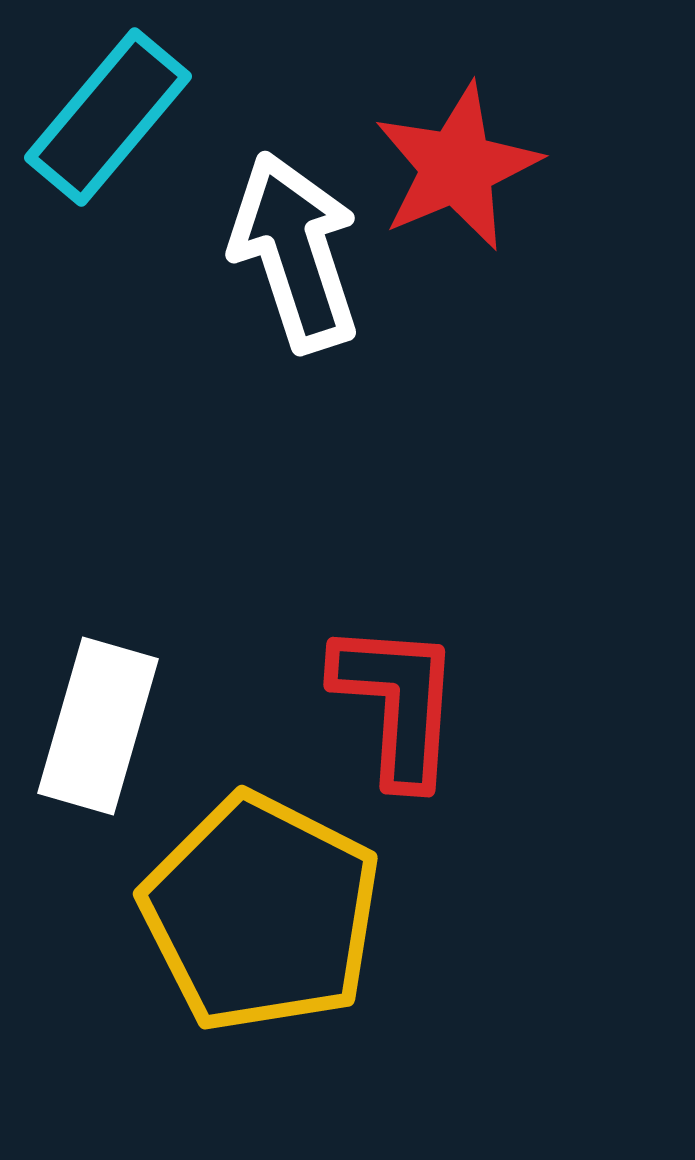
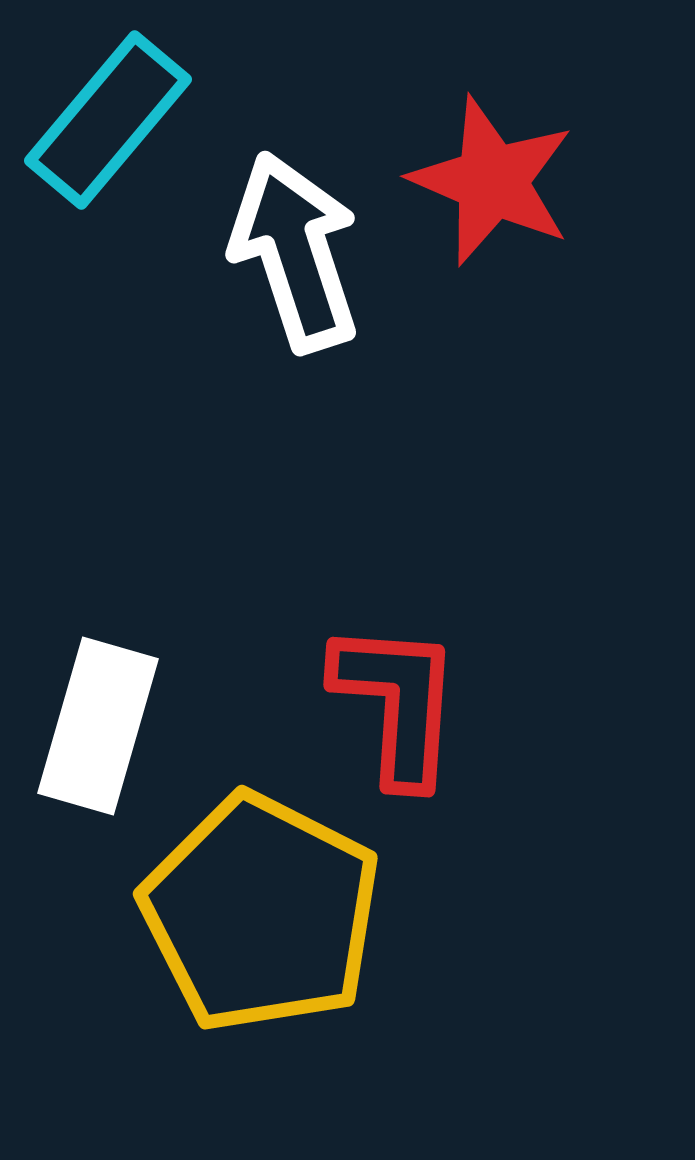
cyan rectangle: moved 3 px down
red star: moved 35 px right, 14 px down; rotated 26 degrees counterclockwise
